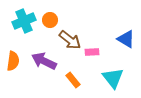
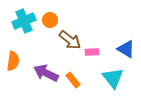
blue triangle: moved 10 px down
purple arrow: moved 2 px right, 12 px down
